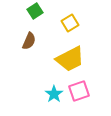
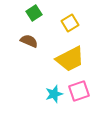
green square: moved 1 px left, 2 px down
brown semicircle: rotated 90 degrees counterclockwise
cyan star: rotated 18 degrees clockwise
